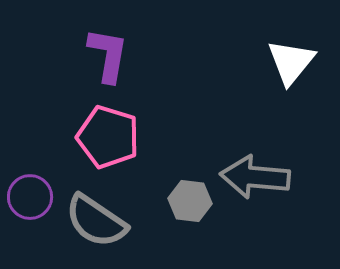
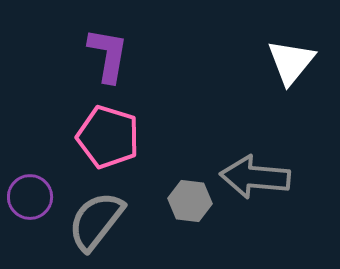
gray semicircle: rotated 94 degrees clockwise
